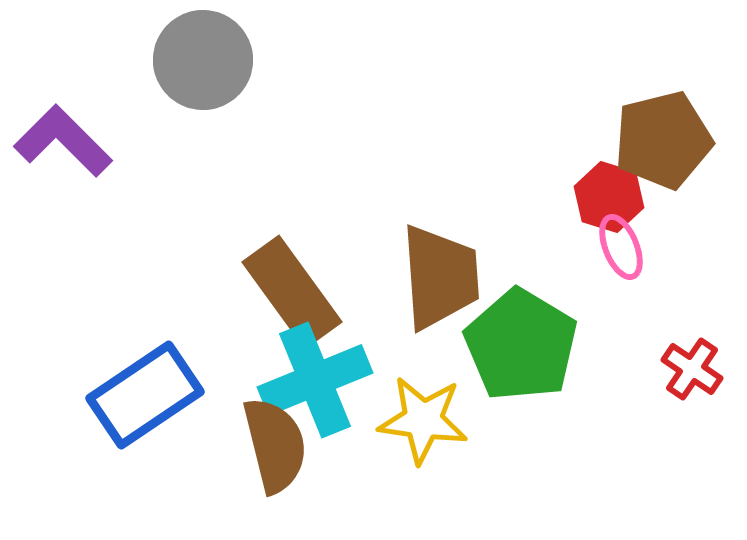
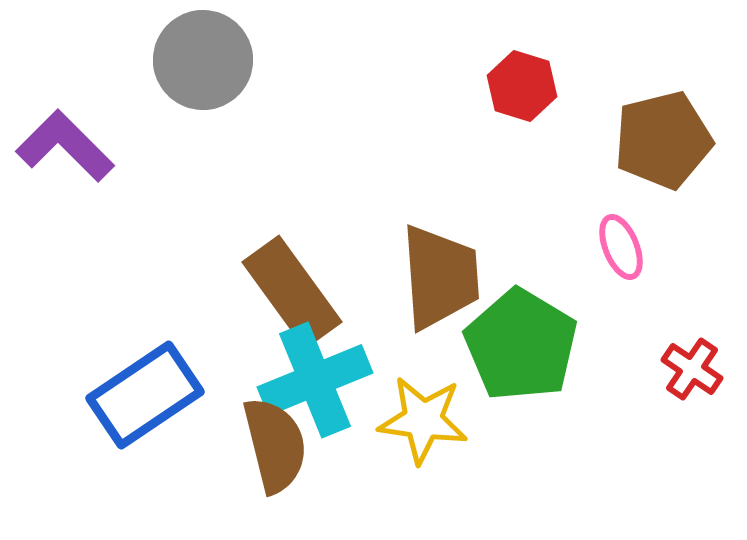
purple L-shape: moved 2 px right, 5 px down
red hexagon: moved 87 px left, 111 px up
